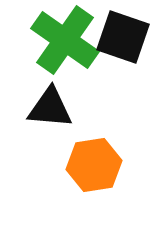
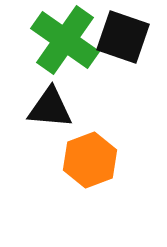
orange hexagon: moved 4 px left, 5 px up; rotated 12 degrees counterclockwise
